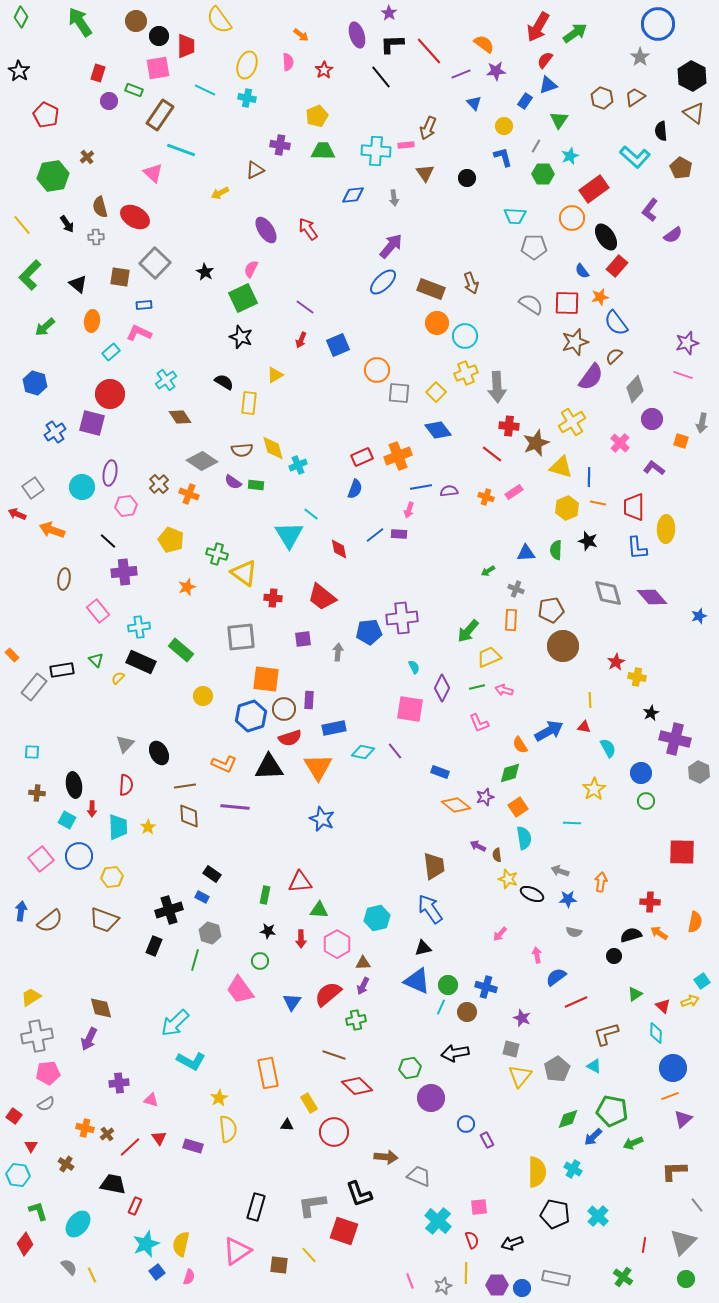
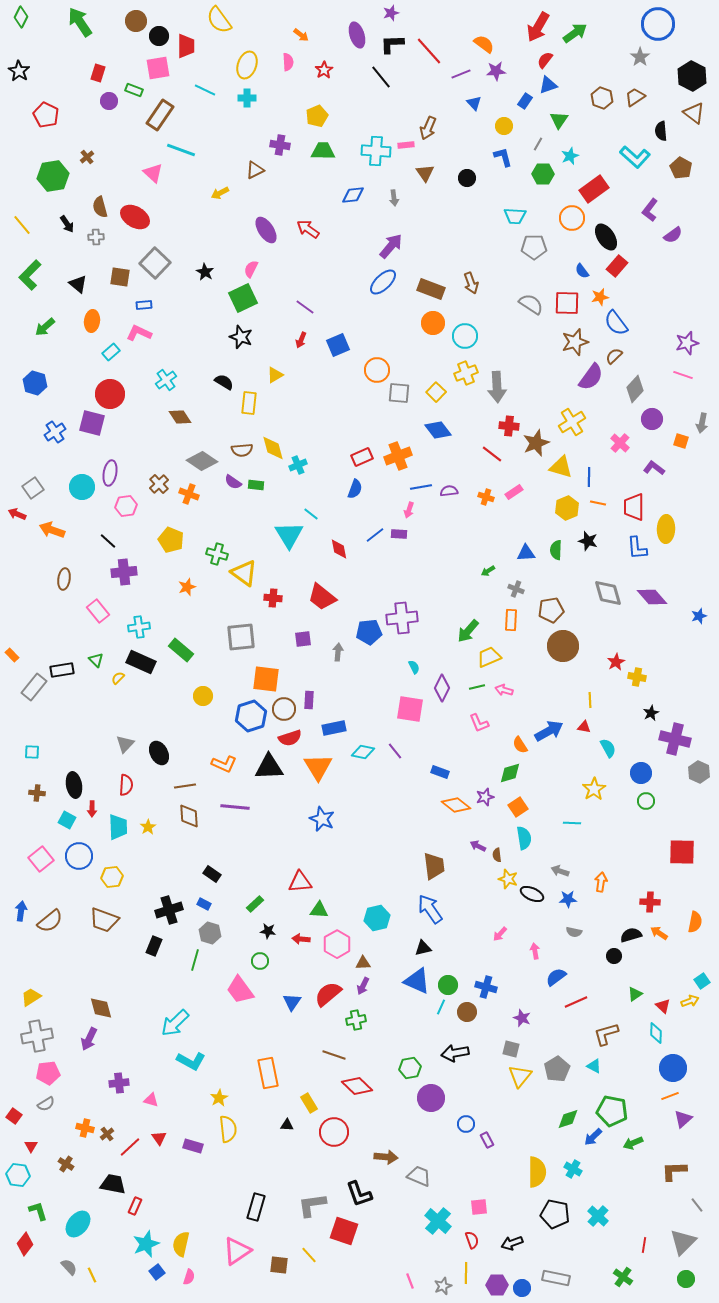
purple star at (389, 13): moved 2 px right; rotated 21 degrees clockwise
cyan cross at (247, 98): rotated 12 degrees counterclockwise
gray line at (536, 146): moved 2 px right, 2 px up
red arrow at (308, 229): rotated 20 degrees counterclockwise
orange circle at (437, 323): moved 4 px left
green rectangle at (265, 895): moved 10 px left, 9 px down; rotated 36 degrees clockwise
blue rectangle at (202, 897): moved 2 px right, 7 px down
red arrow at (301, 939): rotated 96 degrees clockwise
pink arrow at (537, 955): moved 2 px left, 4 px up
